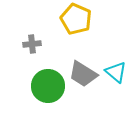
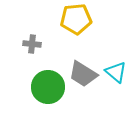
yellow pentagon: rotated 28 degrees counterclockwise
gray cross: rotated 12 degrees clockwise
green circle: moved 1 px down
